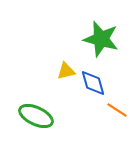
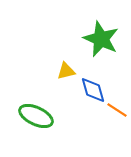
green star: rotated 9 degrees clockwise
blue diamond: moved 7 px down
